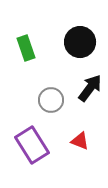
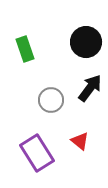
black circle: moved 6 px right
green rectangle: moved 1 px left, 1 px down
red triangle: rotated 18 degrees clockwise
purple rectangle: moved 5 px right, 8 px down
